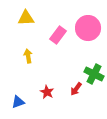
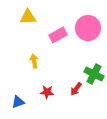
yellow triangle: moved 2 px right, 1 px up
pink rectangle: rotated 24 degrees clockwise
yellow arrow: moved 6 px right, 5 px down
red star: rotated 24 degrees counterclockwise
